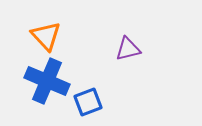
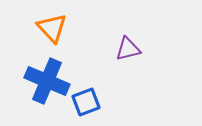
orange triangle: moved 6 px right, 8 px up
blue square: moved 2 px left
